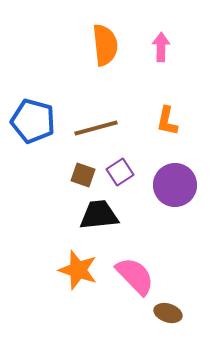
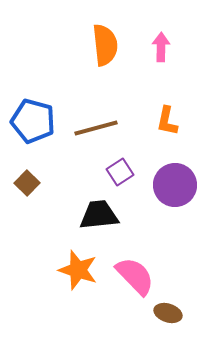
brown square: moved 56 px left, 8 px down; rotated 25 degrees clockwise
